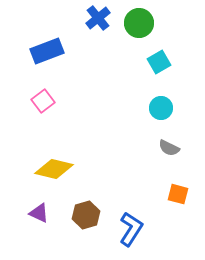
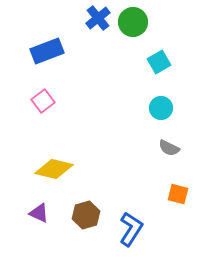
green circle: moved 6 px left, 1 px up
